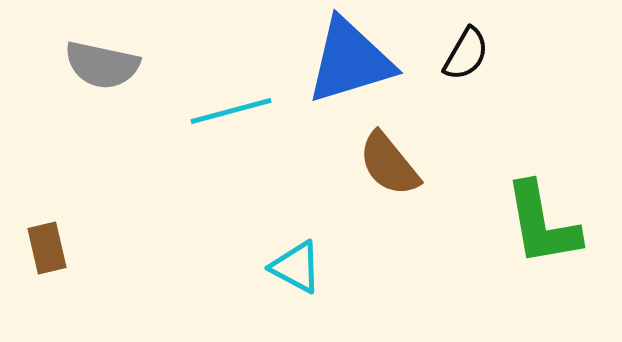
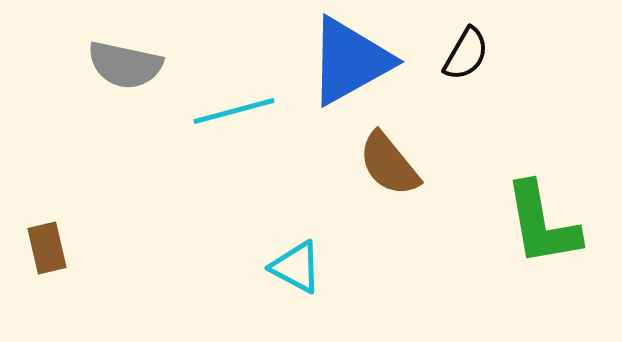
blue triangle: rotated 12 degrees counterclockwise
gray semicircle: moved 23 px right
cyan line: moved 3 px right
